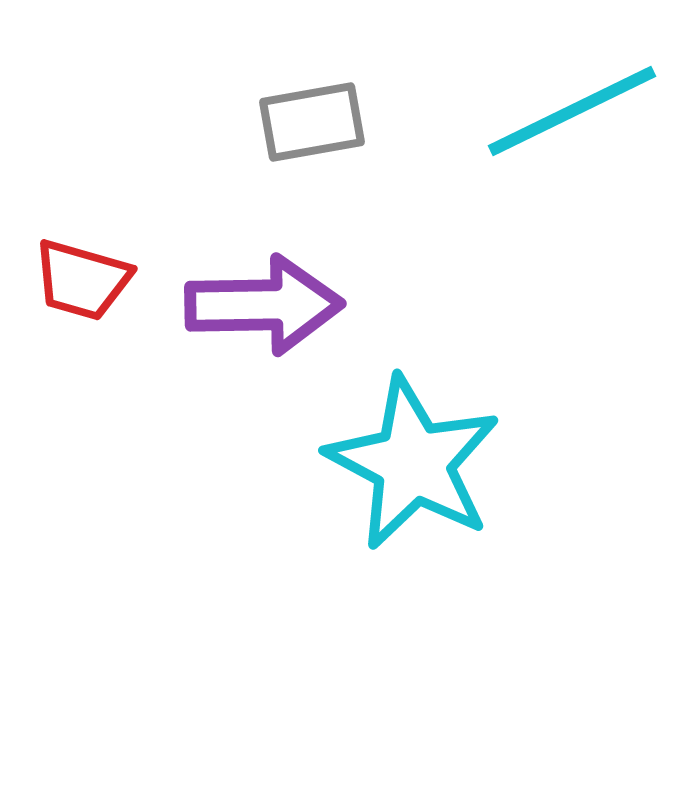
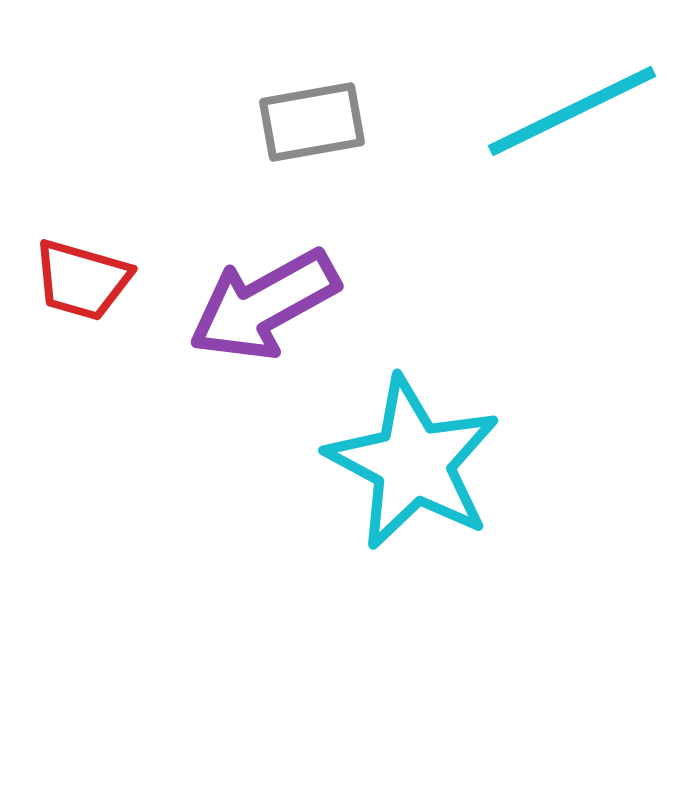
purple arrow: rotated 152 degrees clockwise
